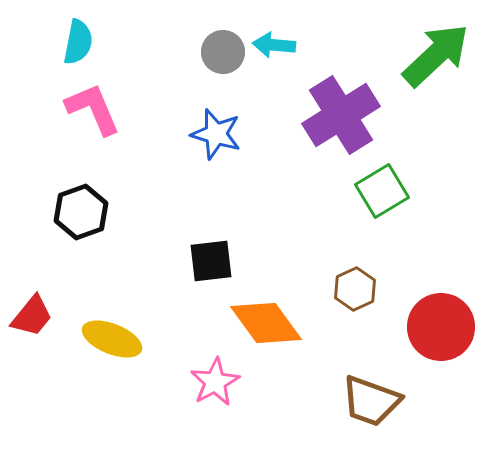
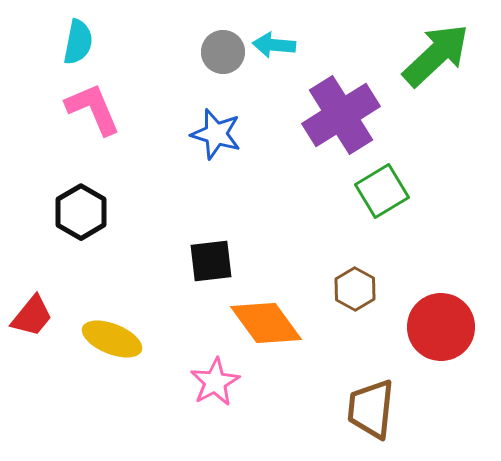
black hexagon: rotated 10 degrees counterclockwise
brown hexagon: rotated 6 degrees counterclockwise
brown trapezoid: moved 8 px down; rotated 76 degrees clockwise
